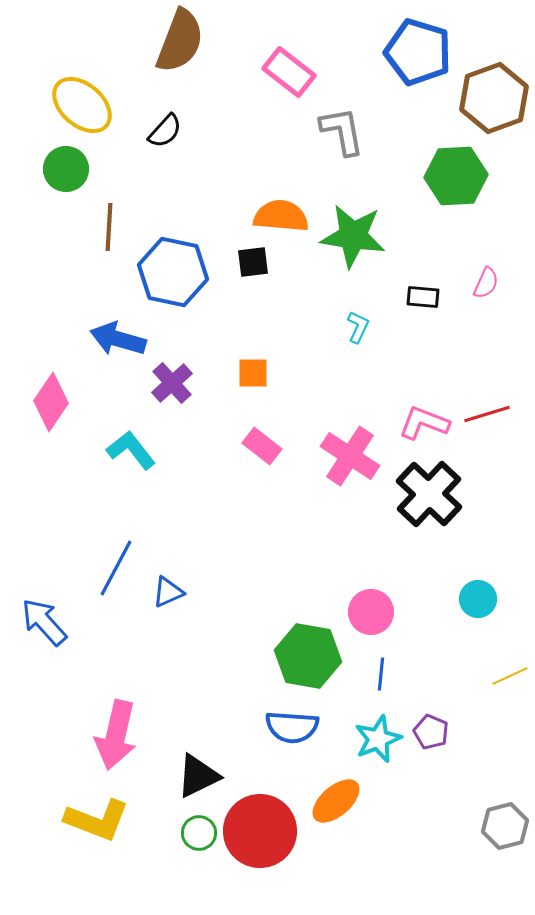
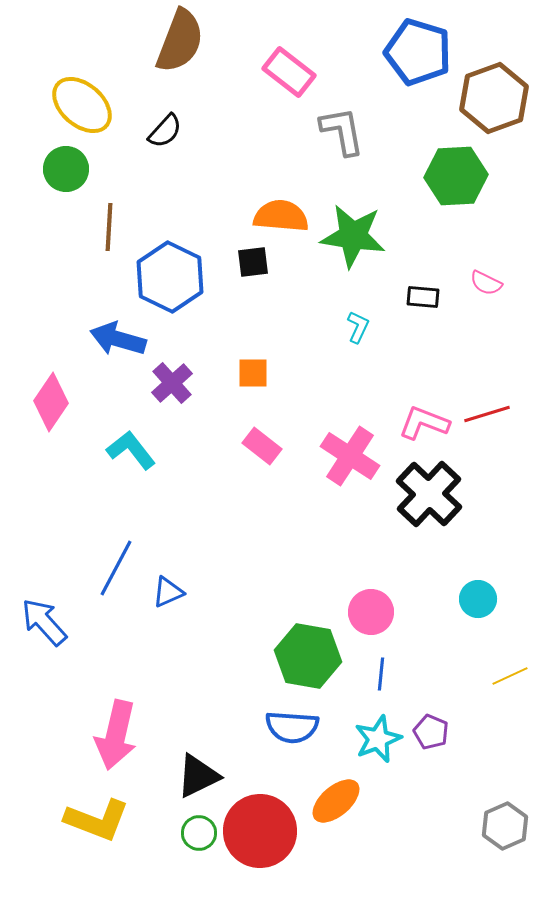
blue hexagon at (173, 272): moved 3 px left, 5 px down; rotated 14 degrees clockwise
pink semicircle at (486, 283): rotated 92 degrees clockwise
gray hexagon at (505, 826): rotated 9 degrees counterclockwise
